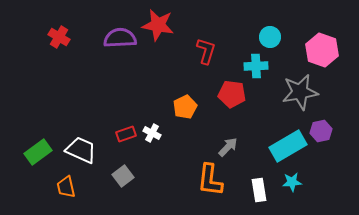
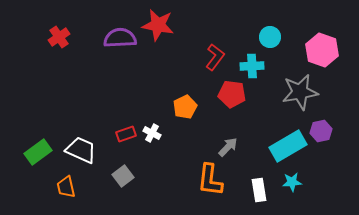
red cross: rotated 25 degrees clockwise
red L-shape: moved 9 px right, 6 px down; rotated 20 degrees clockwise
cyan cross: moved 4 px left
